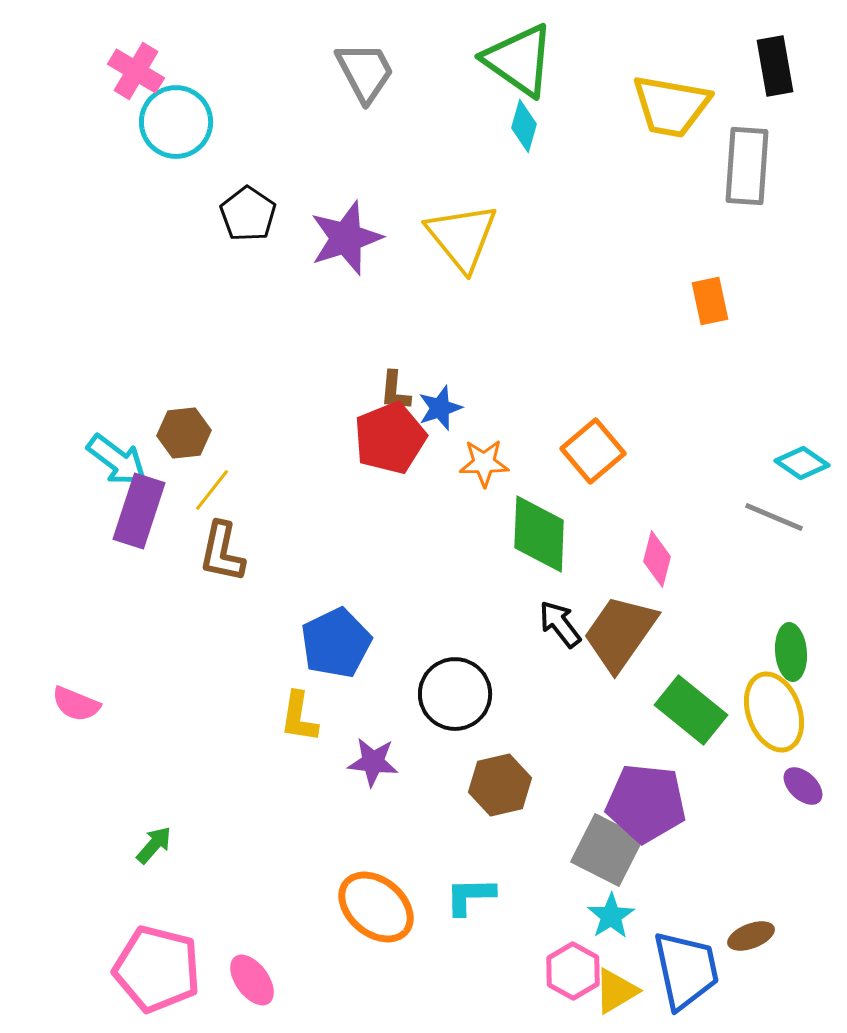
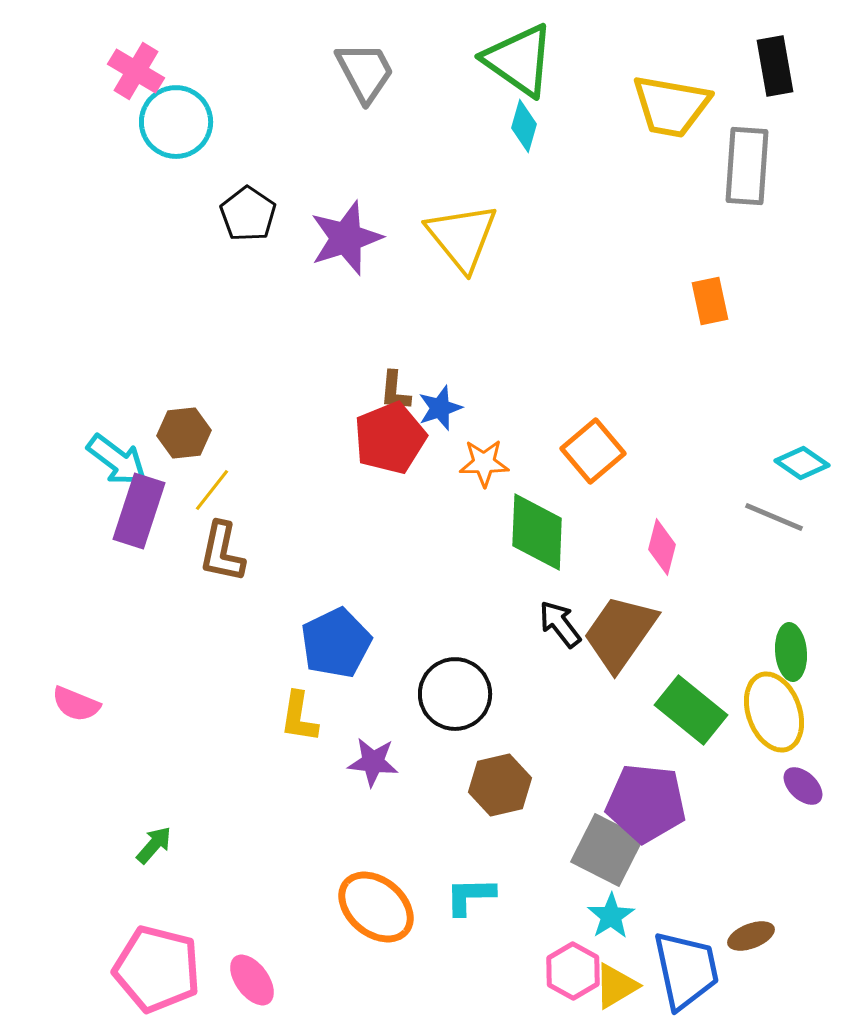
green diamond at (539, 534): moved 2 px left, 2 px up
pink diamond at (657, 559): moved 5 px right, 12 px up
yellow triangle at (616, 991): moved 5 px up
